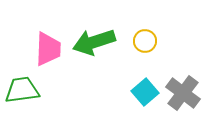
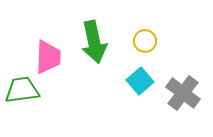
green arrow: rotated 84 degrees counterclockwise
pink trapezoid: moved 8 px down
cyan square: moved 5 px left, 11 px up
